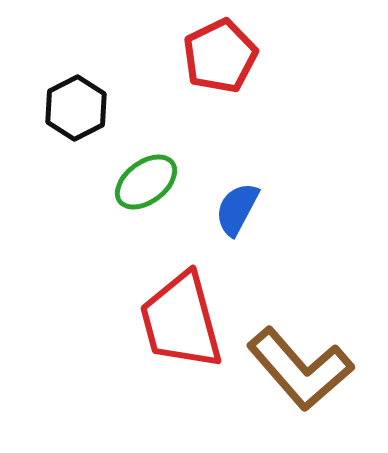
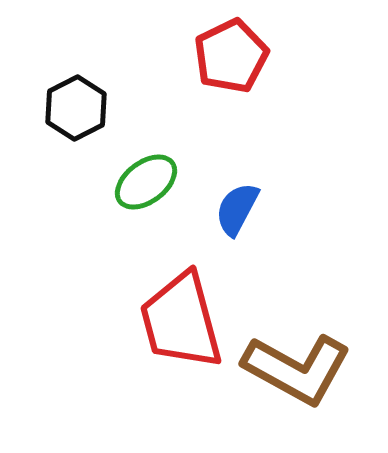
red pentagon: moved 11 px right
brown L-shape: moved 3 px left; rotated 20 degrees counterclockwise
